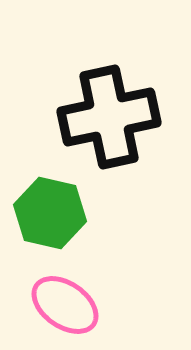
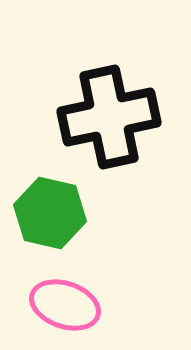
pink ellipse: rotated 16 degrees counterclockwise
